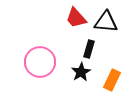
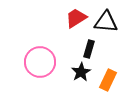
red trapezoid: rotated 100 degrees clockwise
orange rectangle: moved 4 px left
